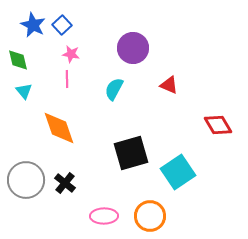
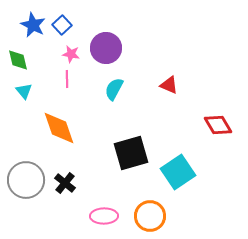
purple circle: moved 27 px left
